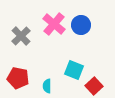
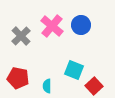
pink cross: moved 2 px left, 2 px down
